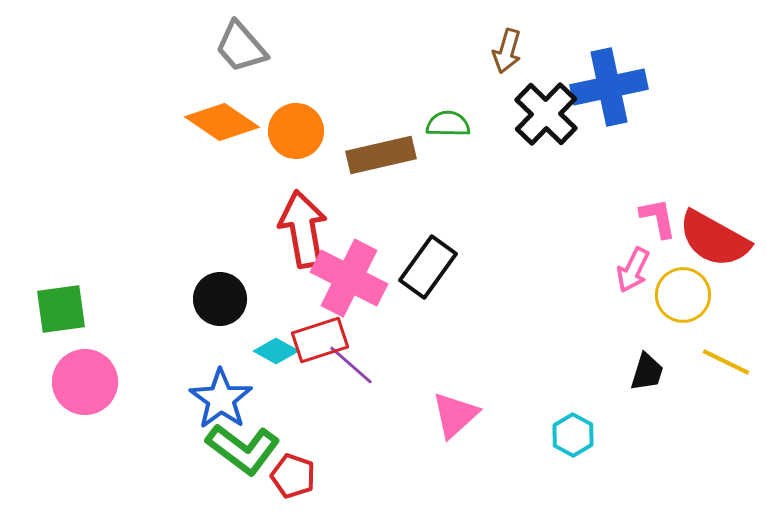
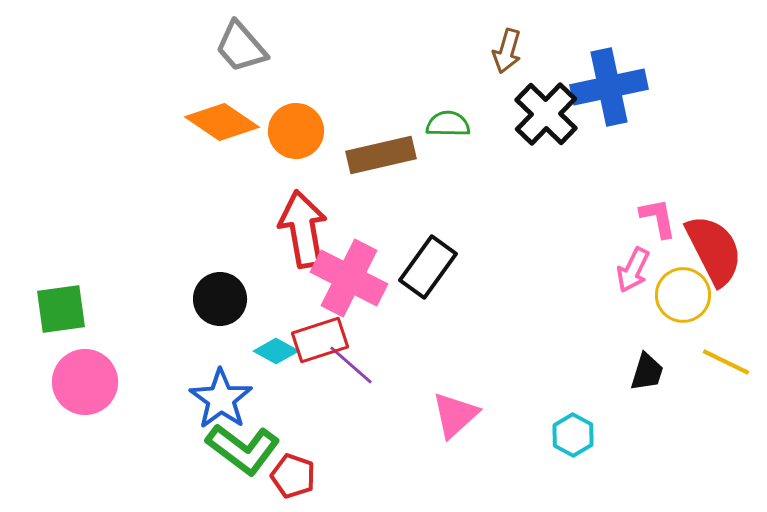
red semicircle: moved 11 px down; rotated 146 degrees counterclockwise
